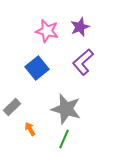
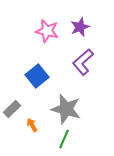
blue square: moved 8 px down
gray rectangle: moved 2 px down
orange arrow: moved 2 px right, 4 px up
